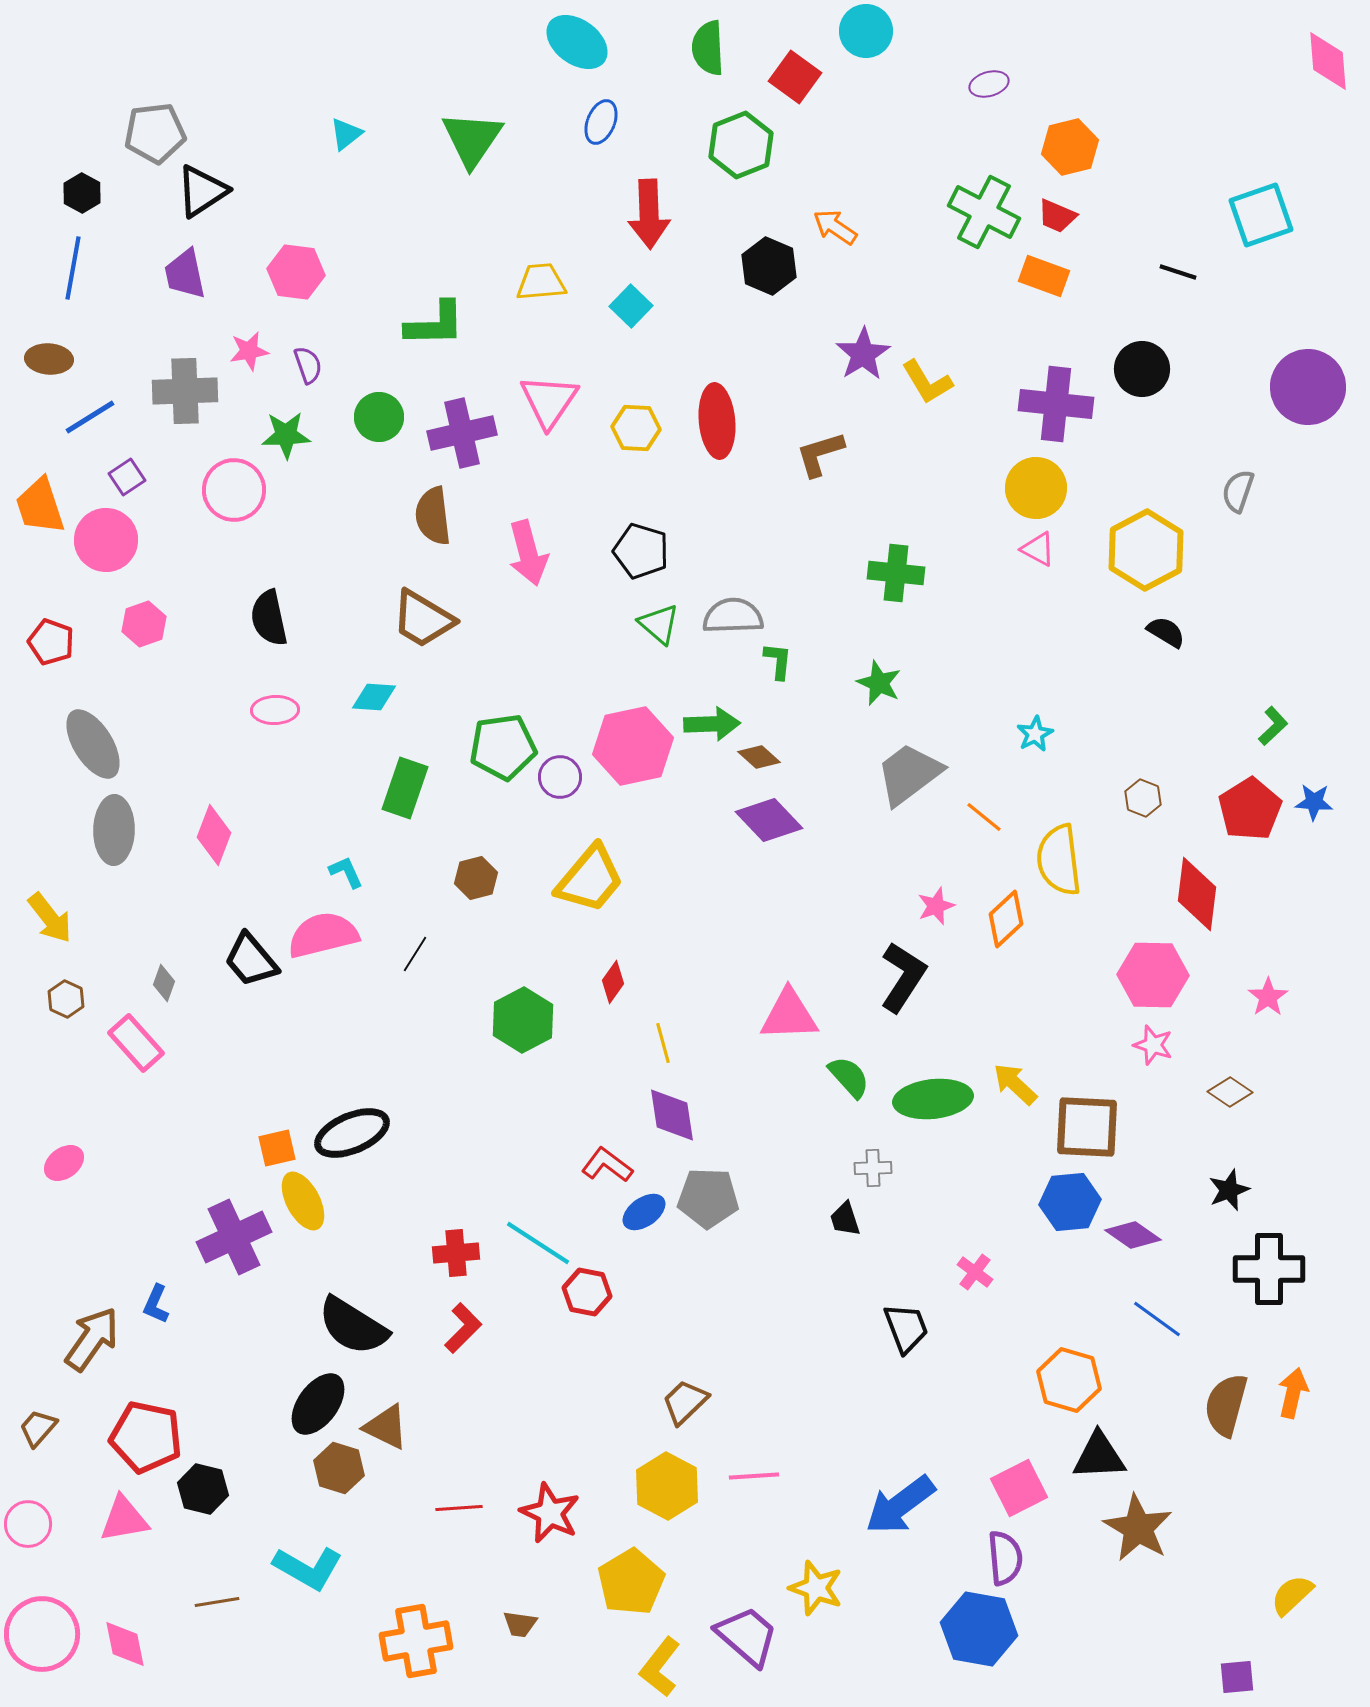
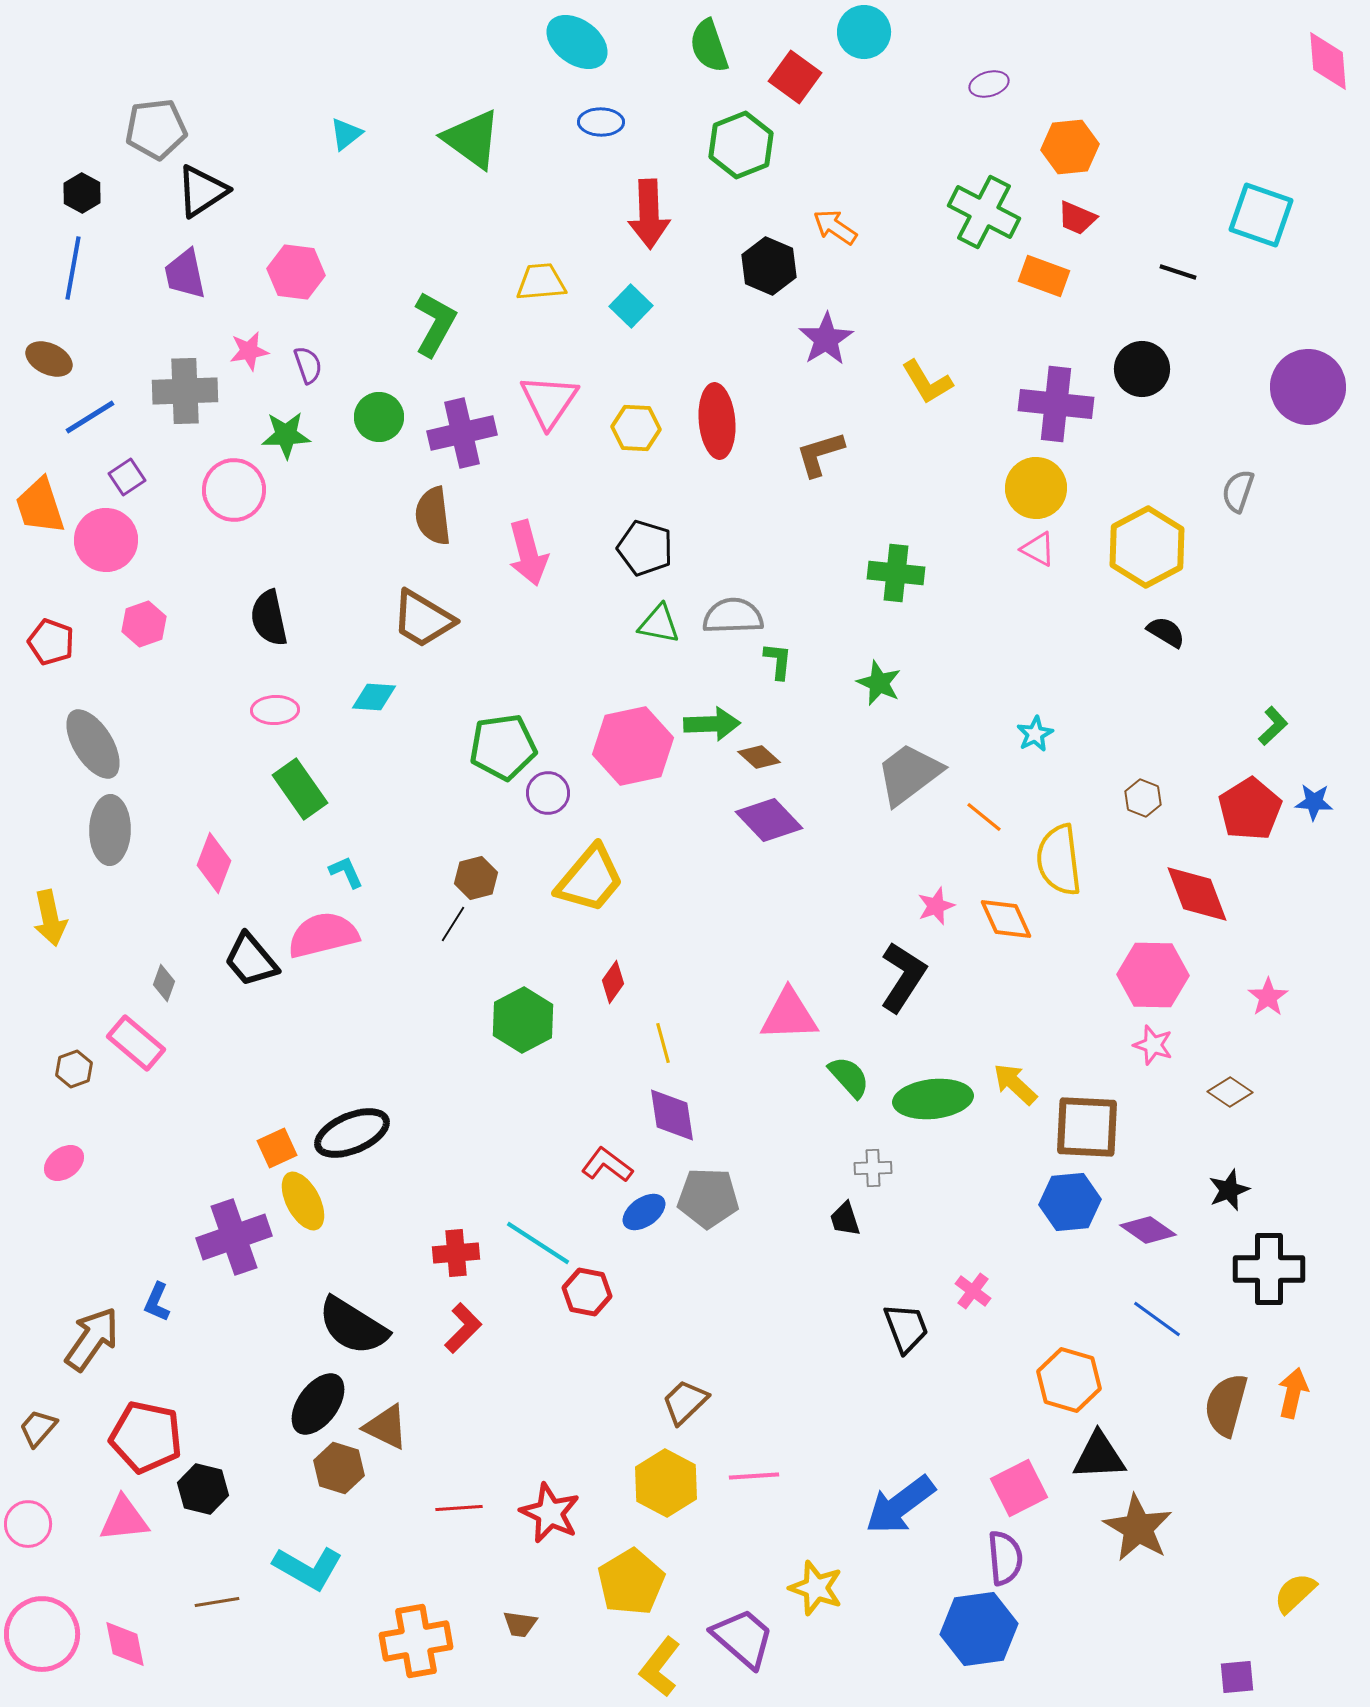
cyan circle at (866, 31): moved 2 px left, 1 px down
green semicircle at (708, 48): moved 1 px right, 2 px up; rotated 16 degrees counterclockwise
blue ellipse at (601, 122): rotated 69 degrees clockwise
gray pentagon at (155, 133): moved 1 px right, 4 px up
green triangle at (472, 139): rotated 28 degrees counterclockwise
orange hexagon at (1070, 147): rotated 8 degrees clockwise
cyan square at (1261, 215): rotated 38 degrees clockwise
red trapezoid at (1057, 216): moved 20 px right, 2 px down
green L-shape at (435, 324): rotated 60 degrees counterclockwise
purple star at (863, 354): moved 37 px left, 15 px up
brown ellipse at (49, 359): rotated 21 degrees clockwise
yellow hexagon at (1146, 550): moved 1 px right, 3 px up
black pentagon at (641, 551): moved 4 px right, 3 px up
green triangle at (659, 624): rotated 30 degrees counterclockwise
purple circle at (560, 777): moved 12 px left, 16 px down
green rectangle at (405, 788): moved 105 px left, 1 px down; rotated 54 degrees counterclockwise
gray ellipse at (114, 830): moved 4 px left
pink diamond at (214, 835): moved 28 px down
red diamond at (1197, 894): rotated 28 degrees counterclockwise
yellow arrow at (50, 918): rotated 26 degrees clockwise
orange diamond at (1006, 919): rotated 72 degrees counterclockwise
black line at (415, 954): moved 38 px right, 30 px up
brown hexagon at (66, 999): moved 8 px right, 70 px down; rotated 15 degrees clockwise
pink rectangle at (136, 1043): rotated 8 degrees counterclockwise
orange square at (277, 1148): rotated 12 degrees counterclockwise
purple diamond at (1133, 1235): moved 15 px right, 5 px up
purple cross at (234, 1237): rotated 6 degrees clockwise
pink cross at (975, 1272): moved 2 px left, 19 px down
blue L-shape at (156, 1304): moved 1 px right, 2 px up
yellow hexagon at (667, 1486): moved 1 px left, 3 px up
pink triangle at (124, 1519): rotated 4 degrees clockwise
yellow semicircle at (1292, 1595): moved 3 px right, 2 px up
blue hexagon at (979, 1629): rotated 18 degrees counterclockwise
purple trapezoid at (747, 1636): moved 4 px left, 2 px down
